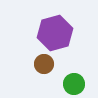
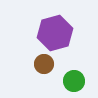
green circle: moved 3 px up
